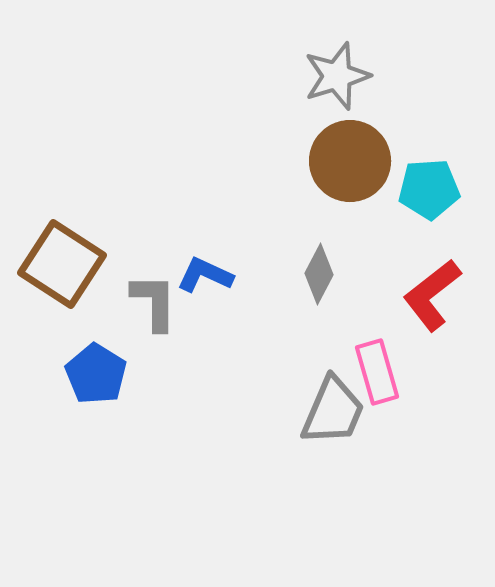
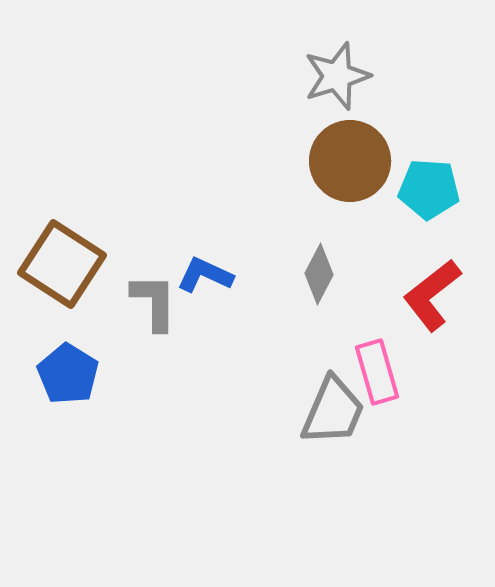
cyan pentagon: rotated 8 degrees clockwise
blue pentagon: moved 28 px left
